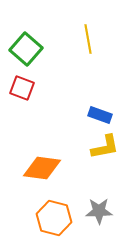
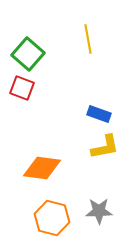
green square: moved 2 px right, 5 px down
blue rectangle: moved 1 px left, 1 px up
orange hexagon: moved 2 px left
